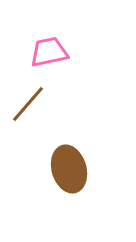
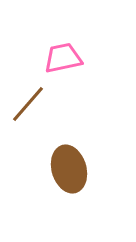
pink trapezoid: moved 14 px right, 6 px down
